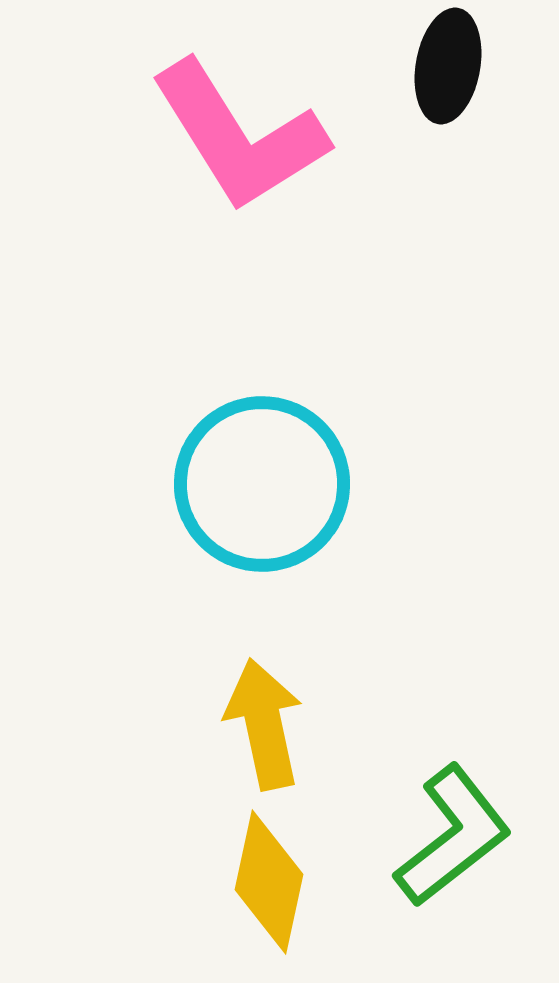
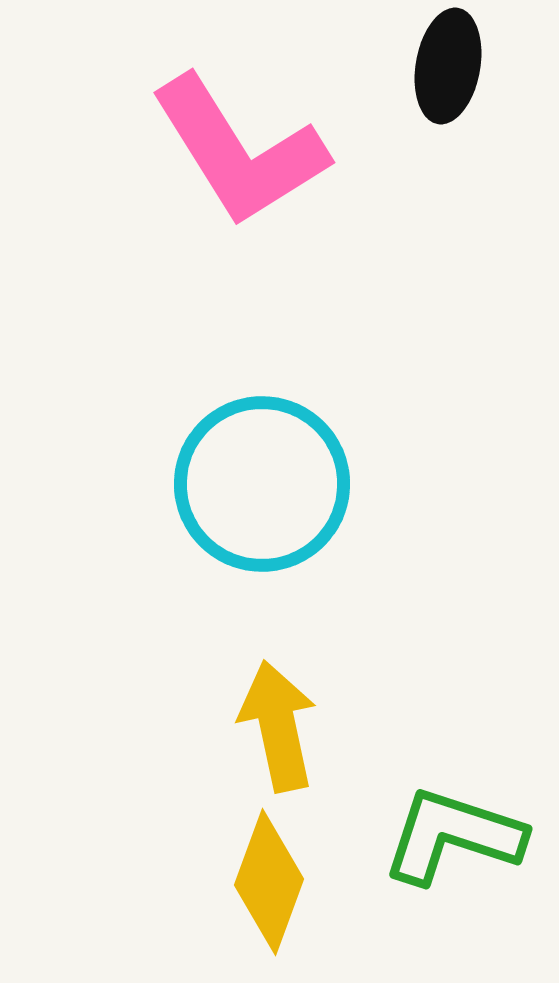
pink L-shape: moved 15 px down
yellow arrow: moved 14 px right, 2 px down
green L-shape: rotated 124 degrees counterclockwise
yellow diamond: rotated 8 degrees clockwise
